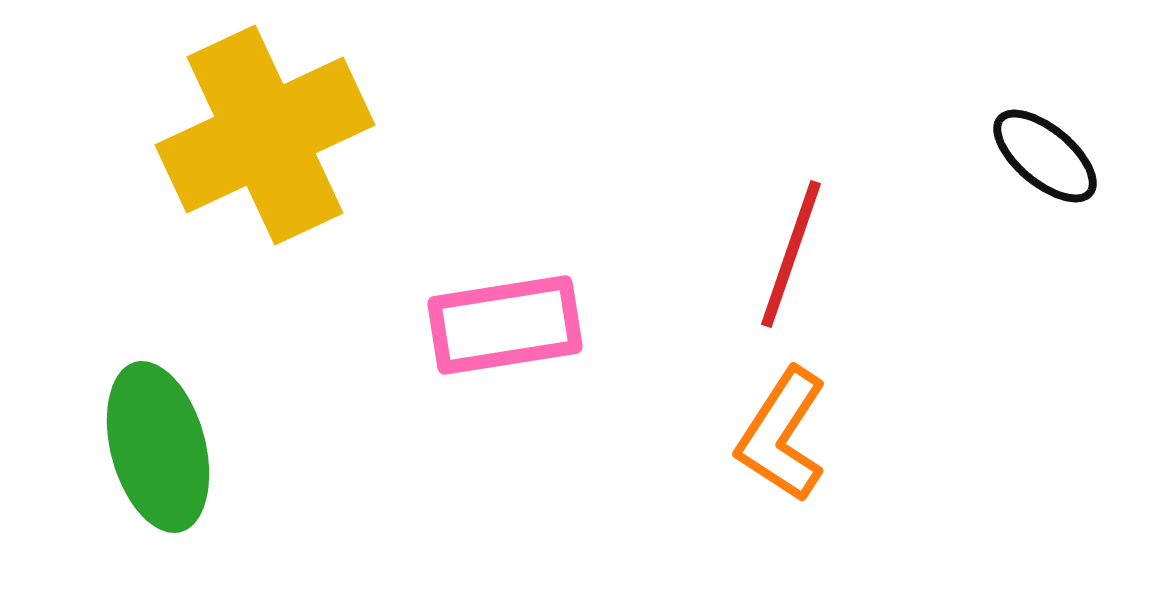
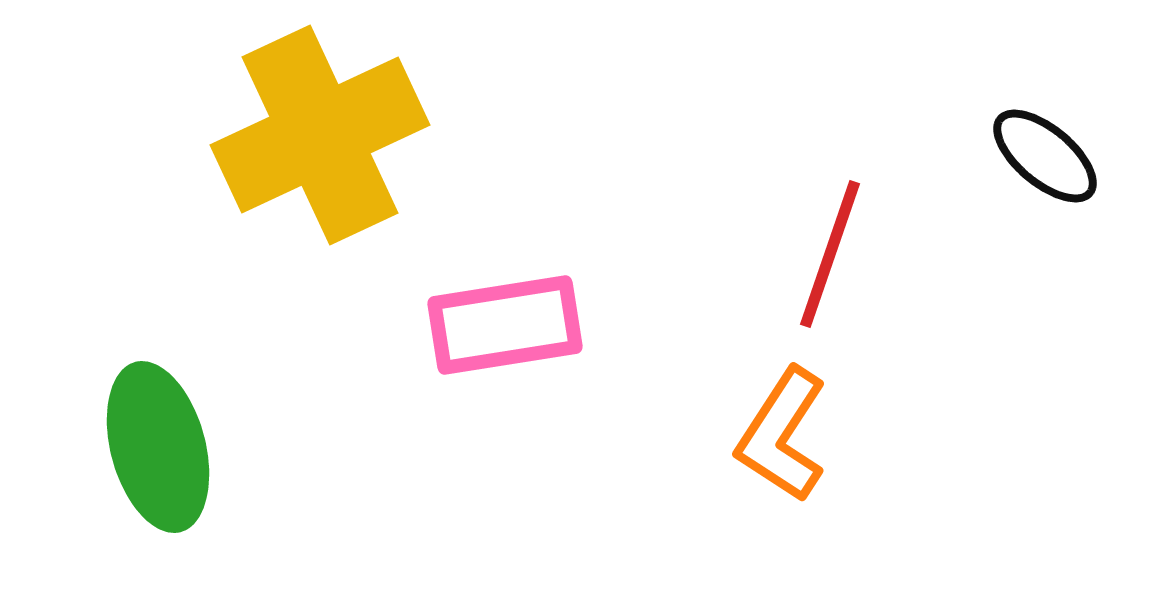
yellow cross: moved 55 px right
red line: moved 39 px right
